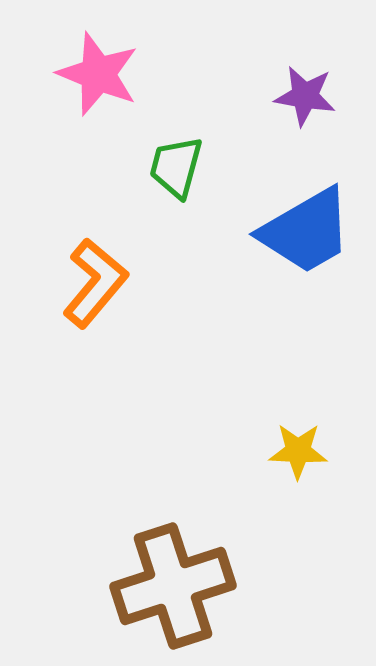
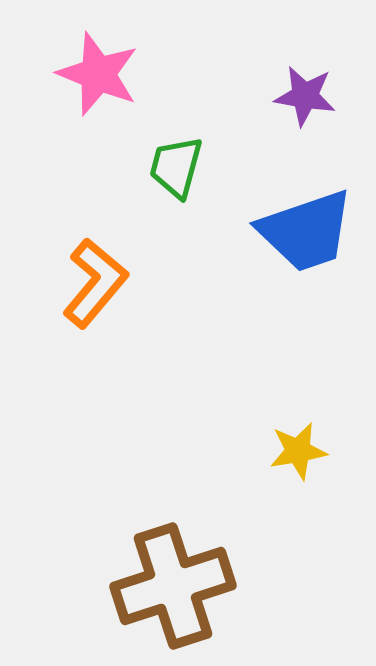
blue trapezoid: rotated 11 degrees clockwise
yellow star: rotated 12 degrees counterclockwise
